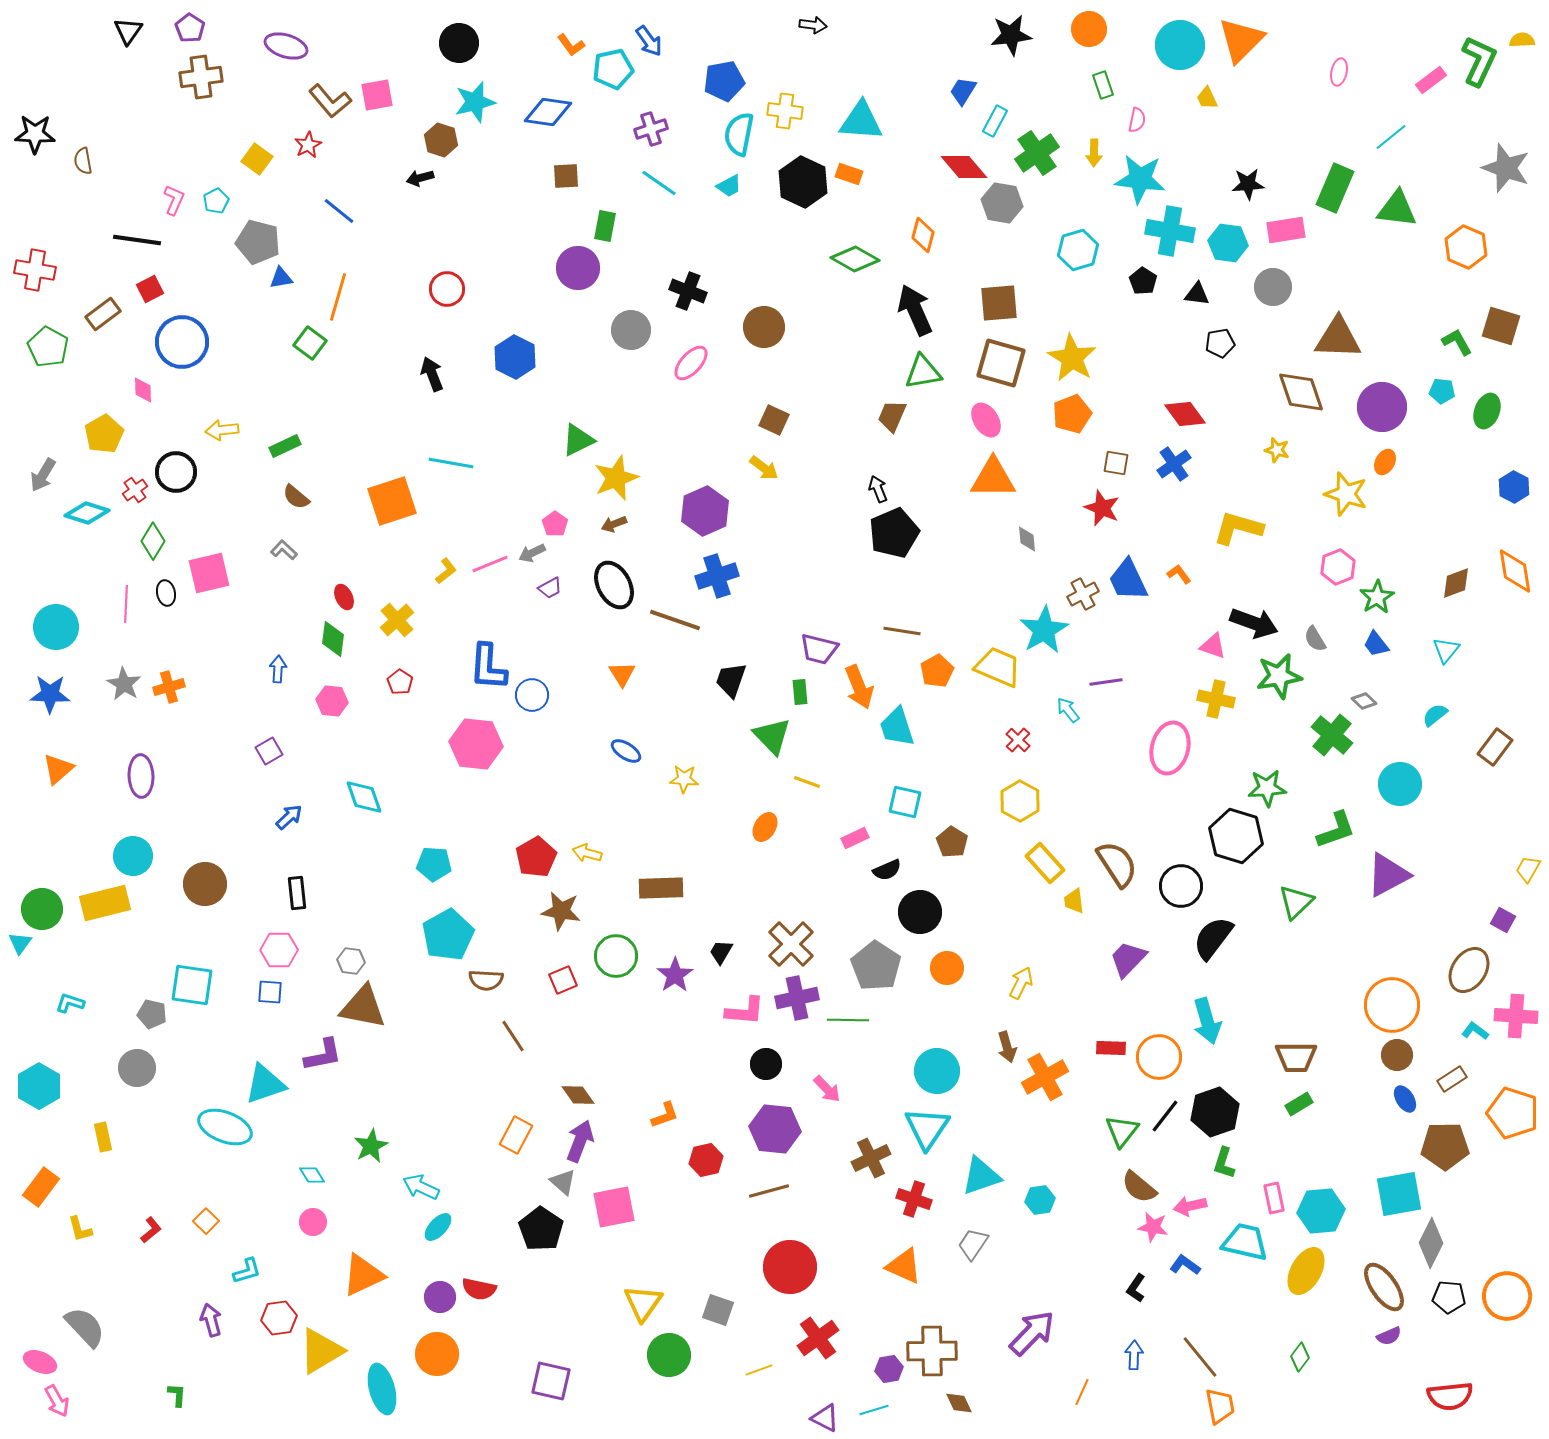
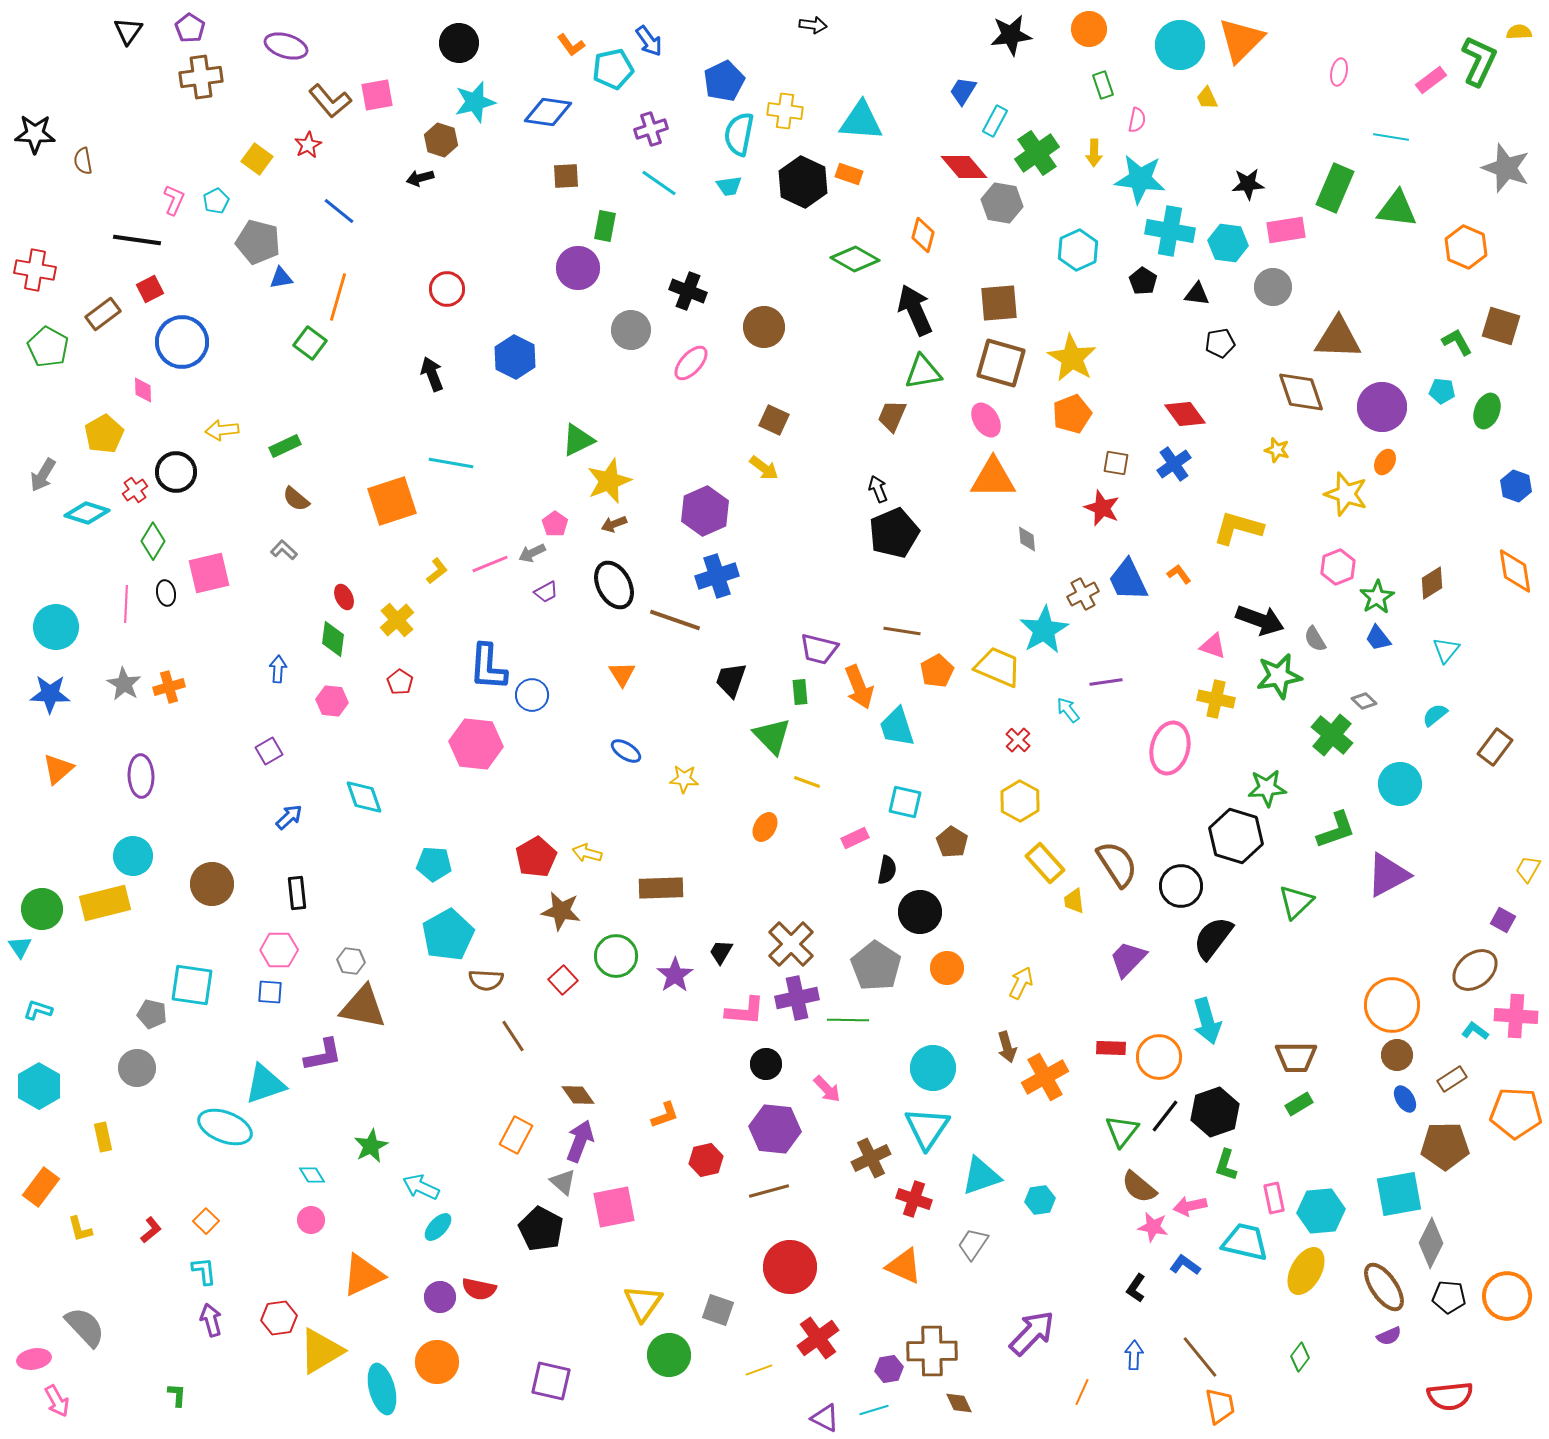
yellow semicircle at (1522, 40): moved 3 px left, 8 px up
blue pentagon at (724, 81): rotated 15 degrees counterclockwise
cyan line at (1391, 137): rotated 48 degrees clockwise
cyan trapezoid at (729, 186): rotated 20 degrees clockwise
cyan hexagon at (1078, 250): rotated 9 degrees counterclockwise
yellow star at (616, 478): moved 7 px left, 3 px down
blue hexagon at (1514, 487): moved 2 px right, 1 px up; rotated 8 degrees counterclockwise
brown semicircle at (296, 497): moved 2 px down
yellow L-shape at (446, 571): moved 9 px left
brown diamond at (1456, 583): moved 24 px left; rotated 12 degrees counterclockwise
purple trapezoid at (550, 588): moved 4 px left, 4 px down
black arrow at (1254, 623): moved 6 px right, 3 px up
blue trapezoid at (1376, 644): moved 2 px right, 6 px up
black semicircle at (887, 870): rotated 56 degrees counterclockwise
brown circle at (205, 884): moved 7 px right
cyan triangle at (20, 943): moved 4 px down; rotated 10 degrees counterclockwise
brown ellipse at (1469, 970): moved 6 px right; rotated 18 degrees clockwise
red square at (563, 980): rotated 20 degrees counterclockwise
cyan L-shape at (70, 1003): moved 32 px left, 7 px down
cyan circle at (937, 1071): moved 4 px left, 3 px up
orange pentagon at (1513, 1113): moved 3 px right; rotated 15 degrees counterclockwise
green L-shape at (1224, 1163): moved 2 px right, 2 px down
pink circle at (313, 1222): moved 2 px left, 2 px up
black pentagon at (541, 1229): rotated 6 degrees counterclockwise
cyan L-shape at (247, 1271): moved 43 px left; rotated 80 degrees counterclockwise
orange circle at (437, 1354): moved 8 px down
pink ellipse at (40, 1362): moved 6 px left, 3 px up; rotated 32 degrees counterclockwise
